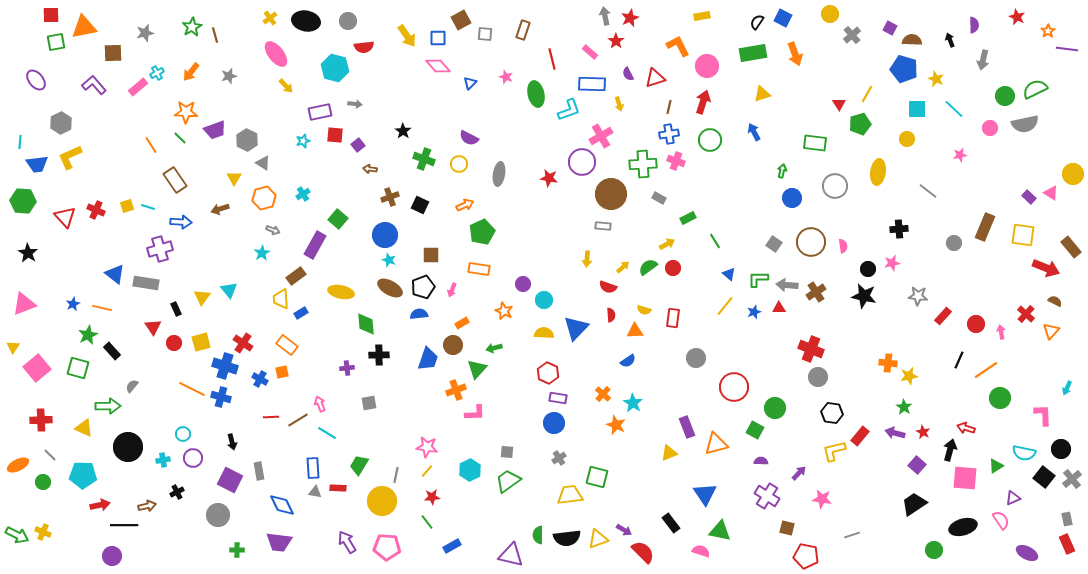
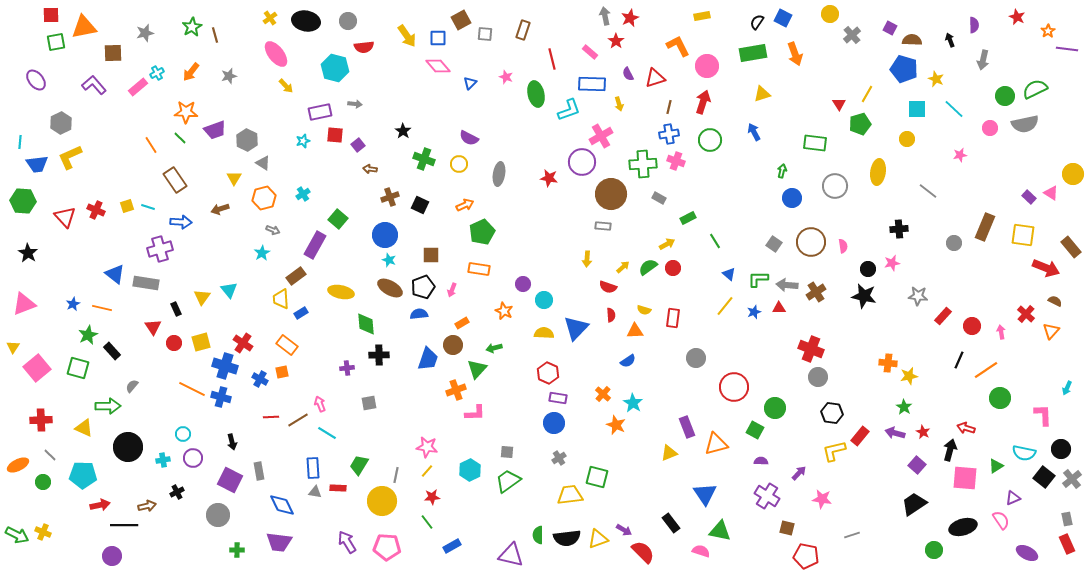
red circle at (976, 324): moved 4 px left, 2 px down
